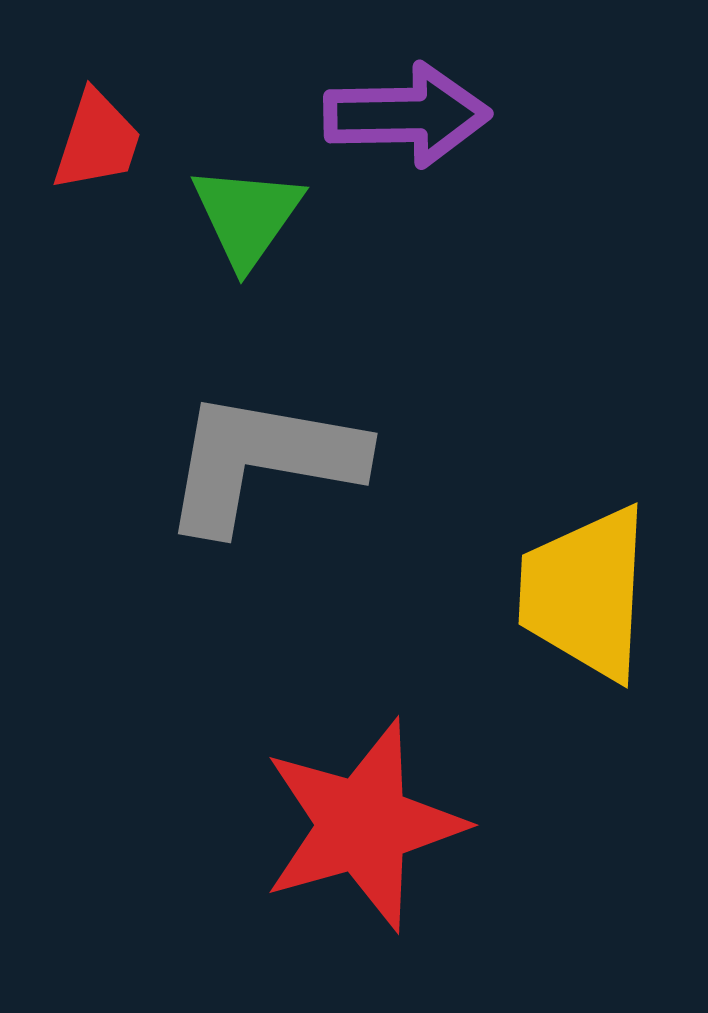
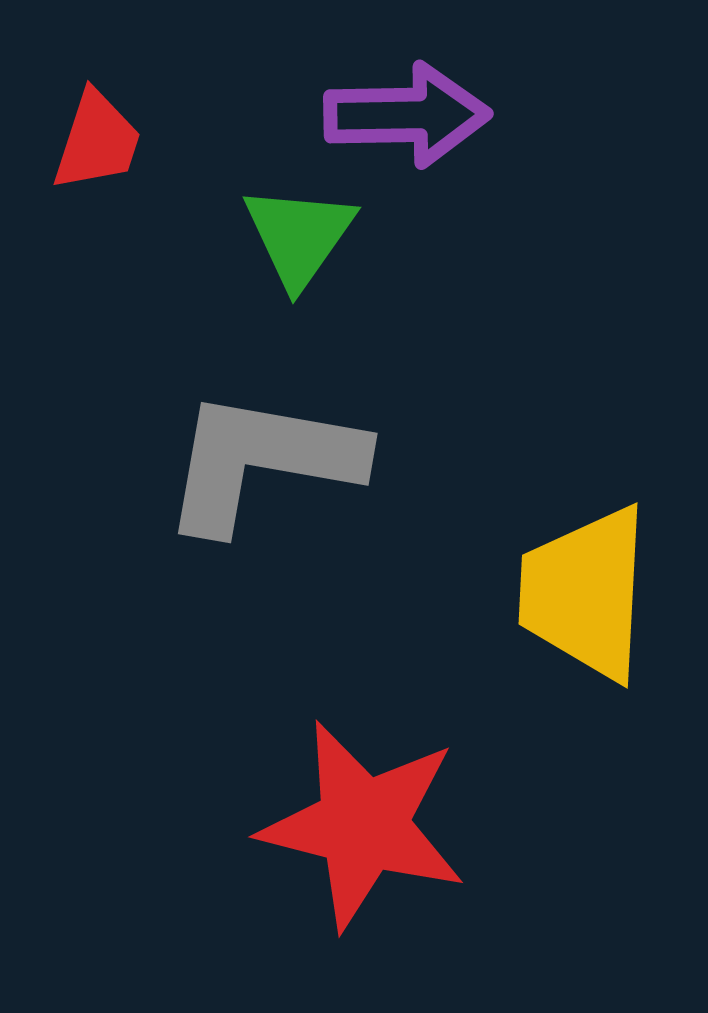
green triangle: moved 52 px right, 20 px down
red star: rotated 30 degrees clockwise
